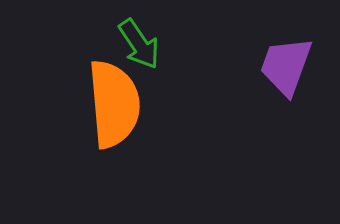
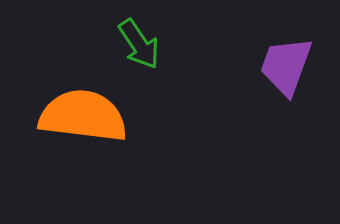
orange semicircle: moved 31 px left, 12 px down; rotated 78 degrees counterclockwise
